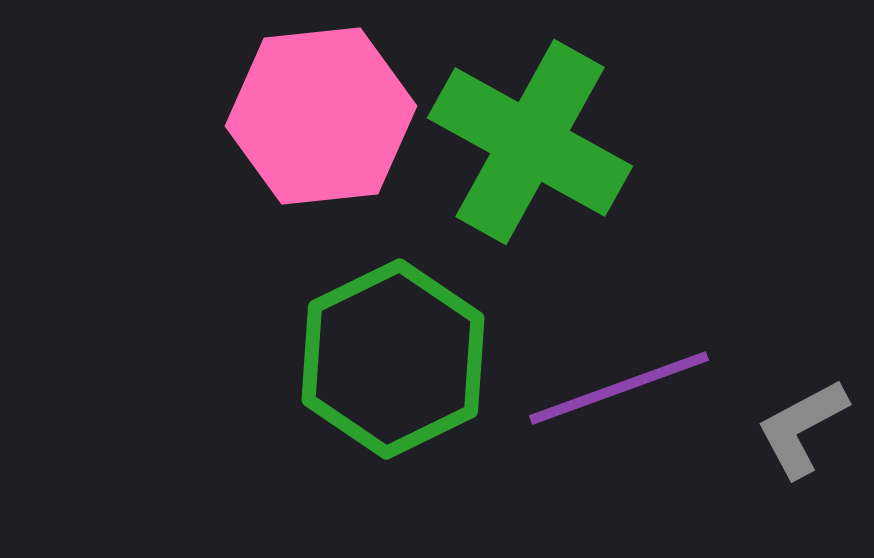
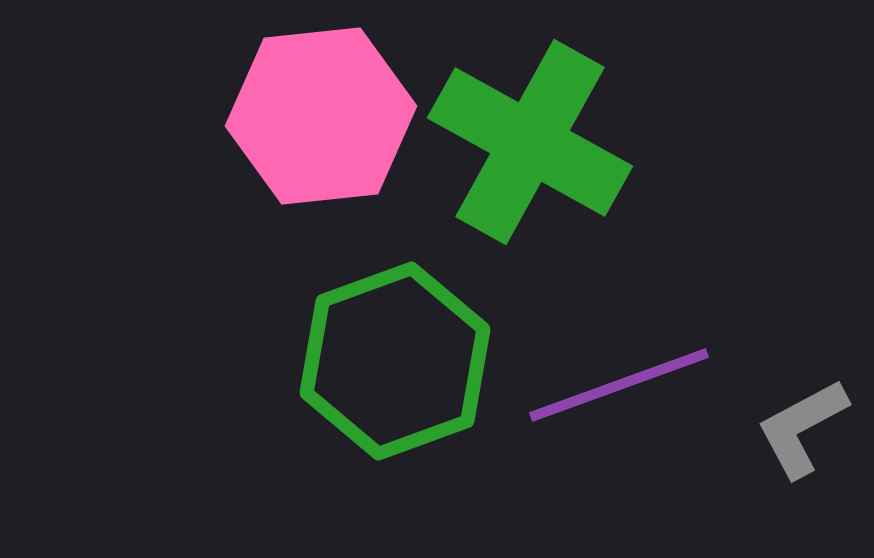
green hexagon: moved 2 px right, 2 px down; rotated 6 degrees clockwise
purple line: moved 3 px up
